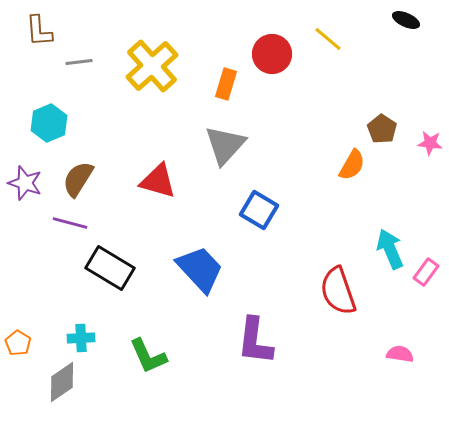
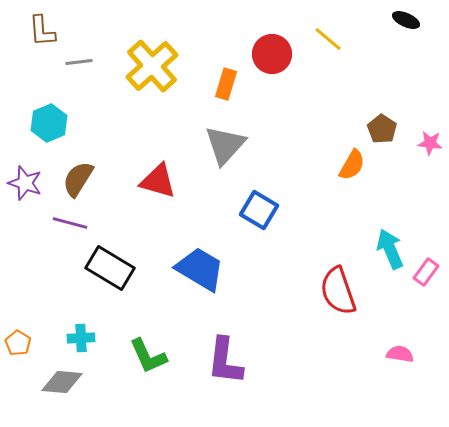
brown L-shape: moved 3 px right
blue trapezoid: rotated 16 degrees counterclockwise
purple L-shape: moved 30 px left, 20 px down
gray diamond: rotated 39 degrees clockwise
